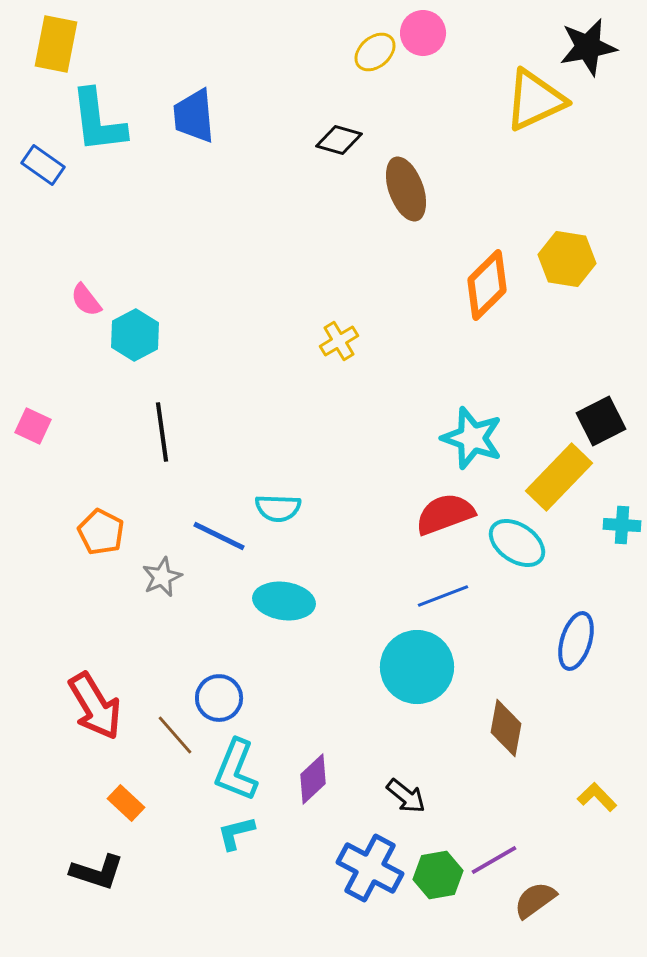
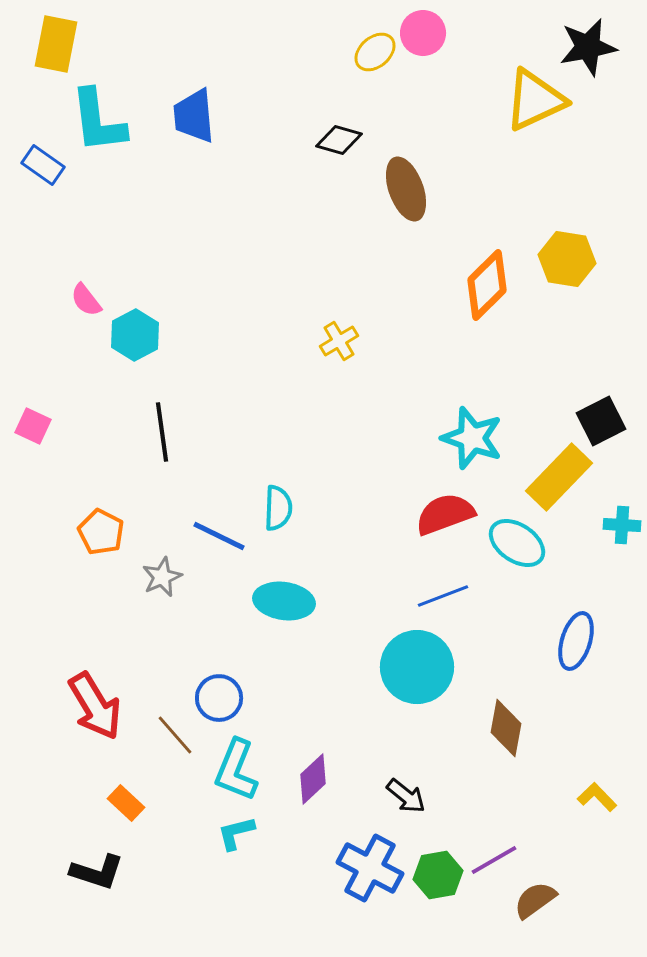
cyan semicircle at (278, 508): rotated 90 degrees counterclockwise
